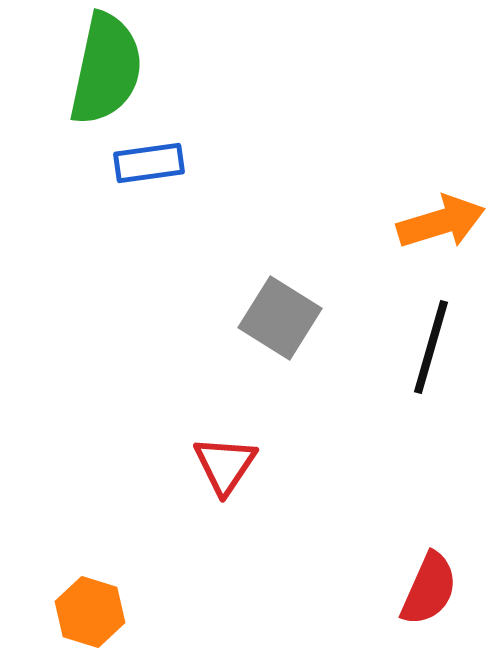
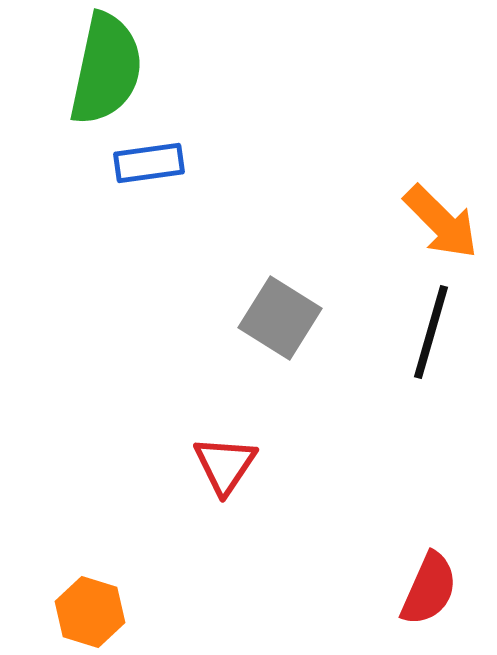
orange arrow: rotated 62 degrees clockwise
black line: moved 15 px up
